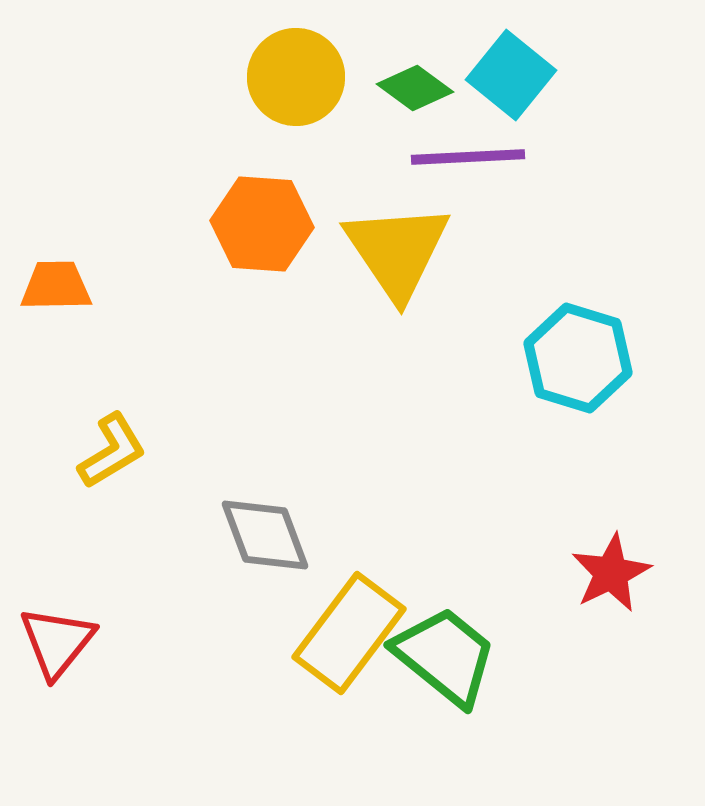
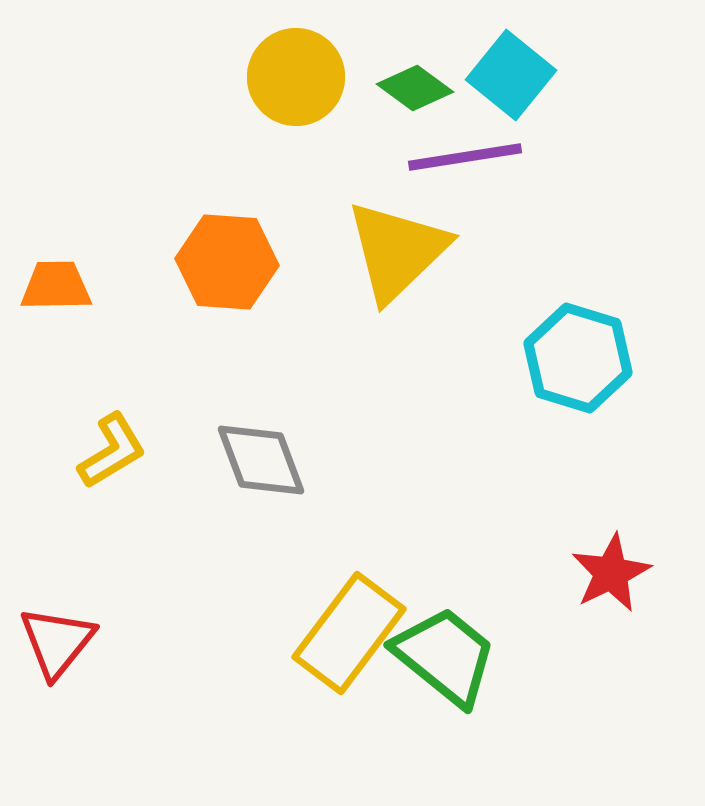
purple line: moved 3 px left; rotated 6 degrees counterclockwise
orange hexagon: moved 35 px left, 38 px down
yellow triangle: rotated 20 degrees clockwise
gray diamond: moved 4 px left, 75 px up
